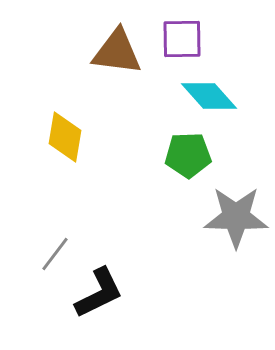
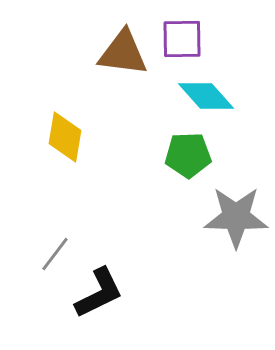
brown triangle: moved 6 px right, 1 px down
cyan diamond: moved 3 px left
